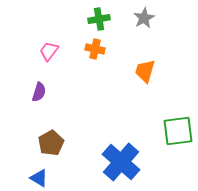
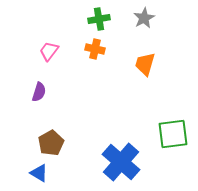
orange trapezoid: moved 7 px up
green square: moved 5 px left, 3 px down
blue triangle: moved 5 px up
